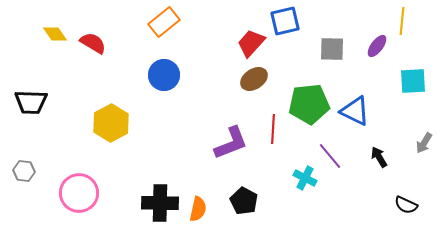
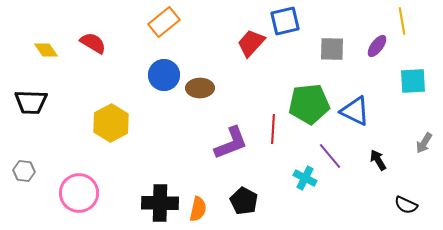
yellow line: rotated 16 degrees counterclockwise
yellow diamond: moved 9 px left, 16 px down
brown ellipse: moved 54 px left, 9 px down; rotated 32 degrees clockwise
black arrow: moved 1 px left, 3 px down
